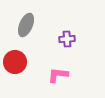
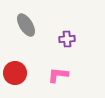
gray ellipse: rotated 55 degrees counterclockwise
red circle: moved 11 px down
